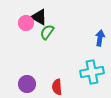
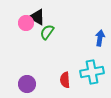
black triangle: moved 2 px left
red semicircle: moved 8 px right, 7 px up
